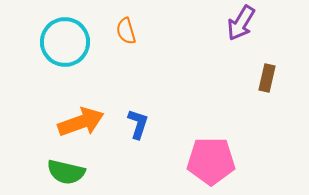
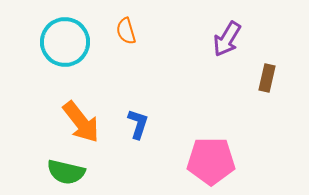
purple arrow: moved 14 px left, 16 px down
orange arrow: rotated 72 degrees clockwise
